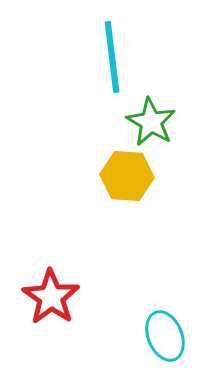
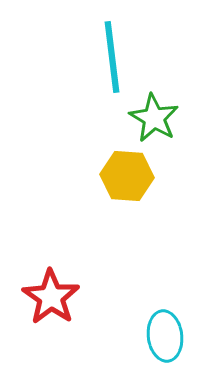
green star: moved 3 px right, 4 px up
cyan ellipse: rotated 15 degrees clockwise
